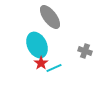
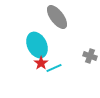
gray ellipse: moved 7 px right
gray cross: moved 5 px right, 5 px down
